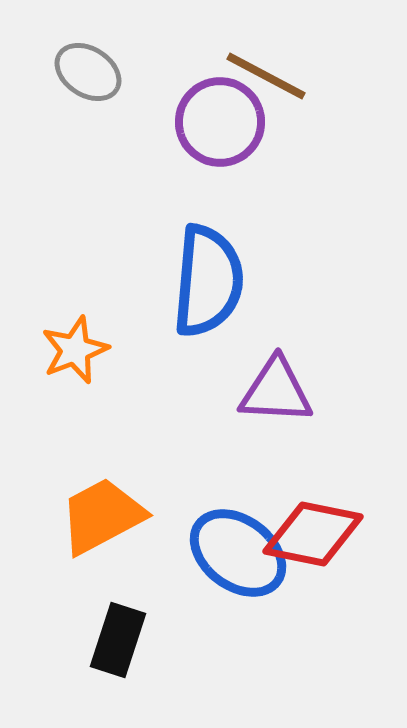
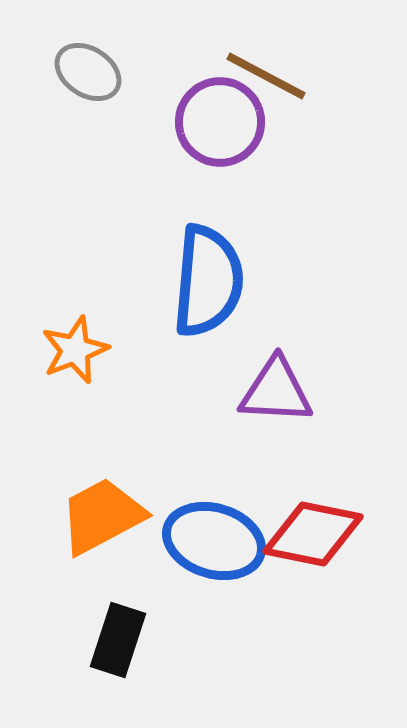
blue ellipse: moved 24 px left, 12 px up; rotated 20 degrees counterclockwise
